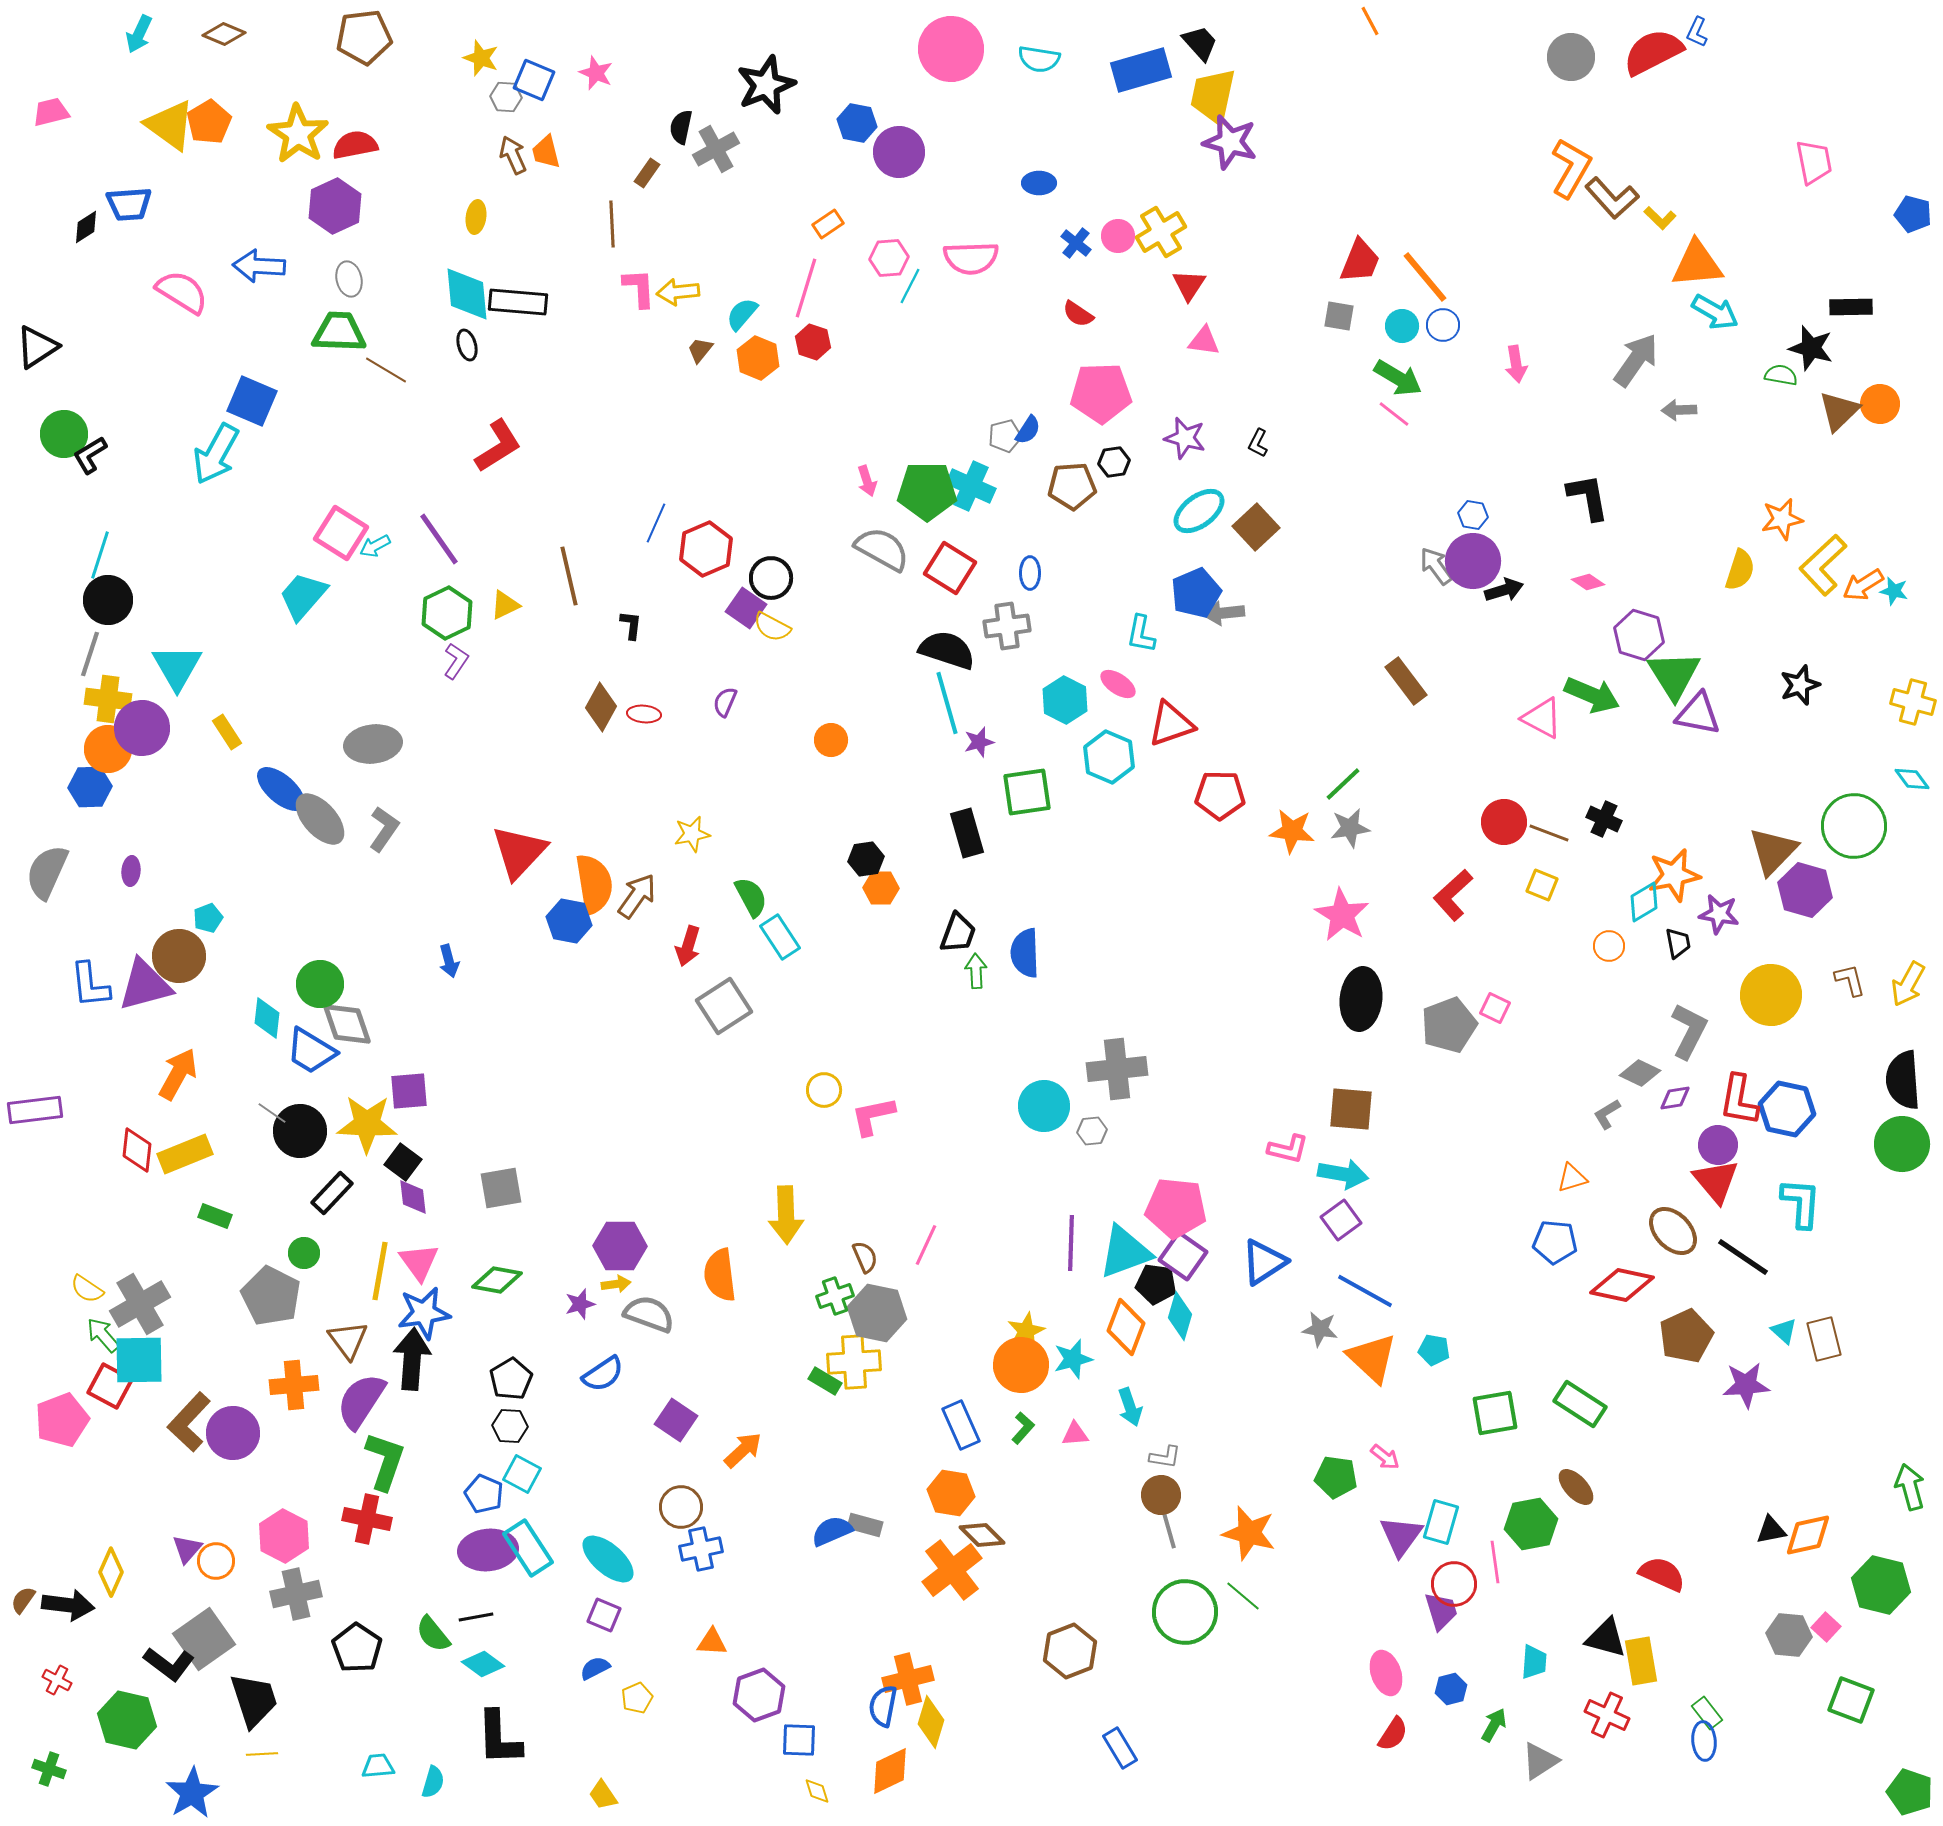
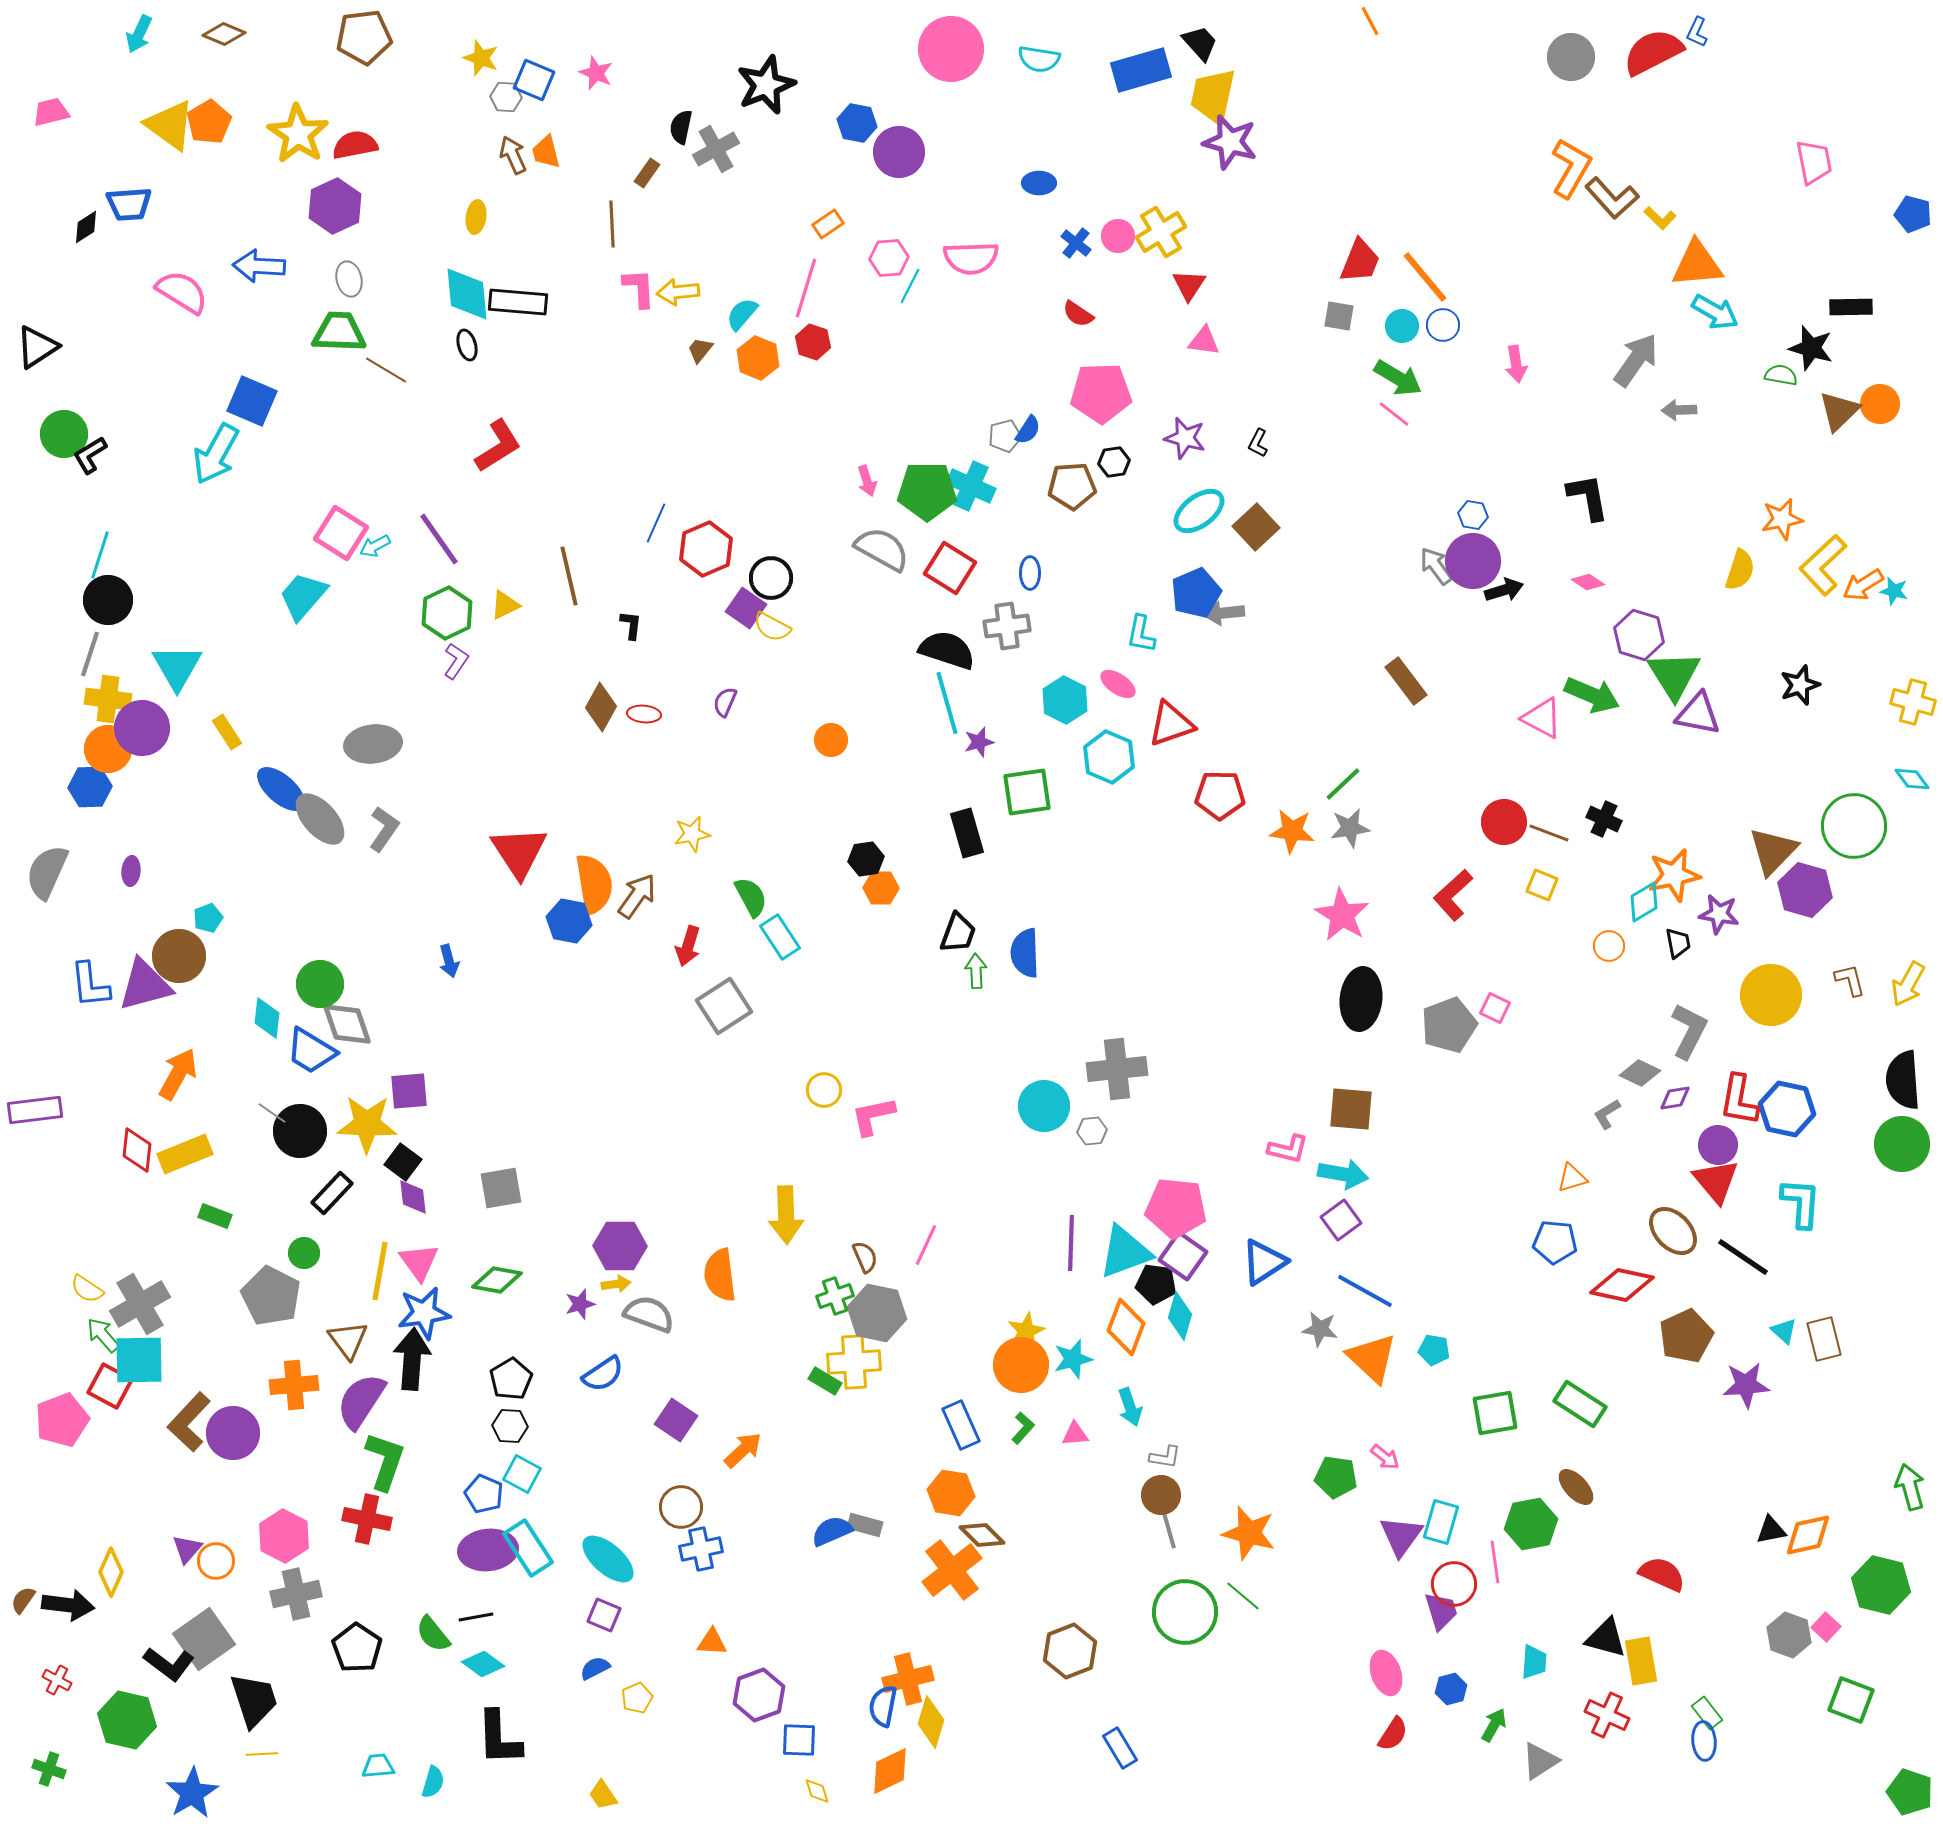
red triangle at (519, 852): rotated 16 degrees counterclockwise
gray hexagon at (1789, 1635): rotated 15 degrees clockwise
